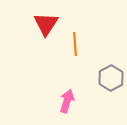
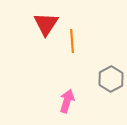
orange line: moved 3 px left, 3 px up
gray hexagon: moved 1 px down
